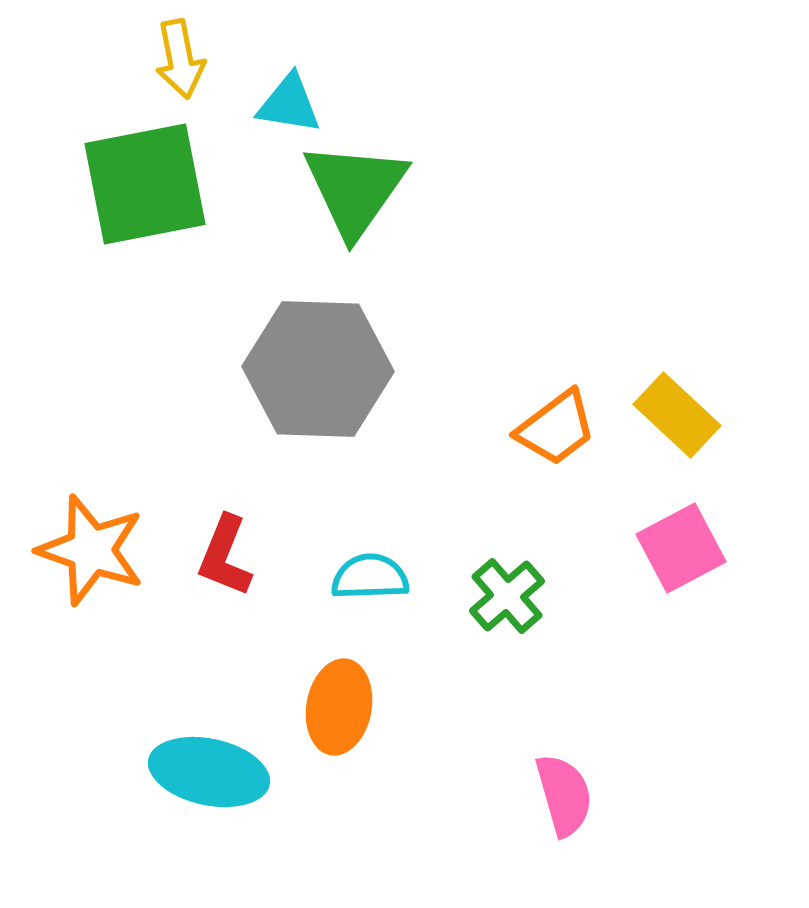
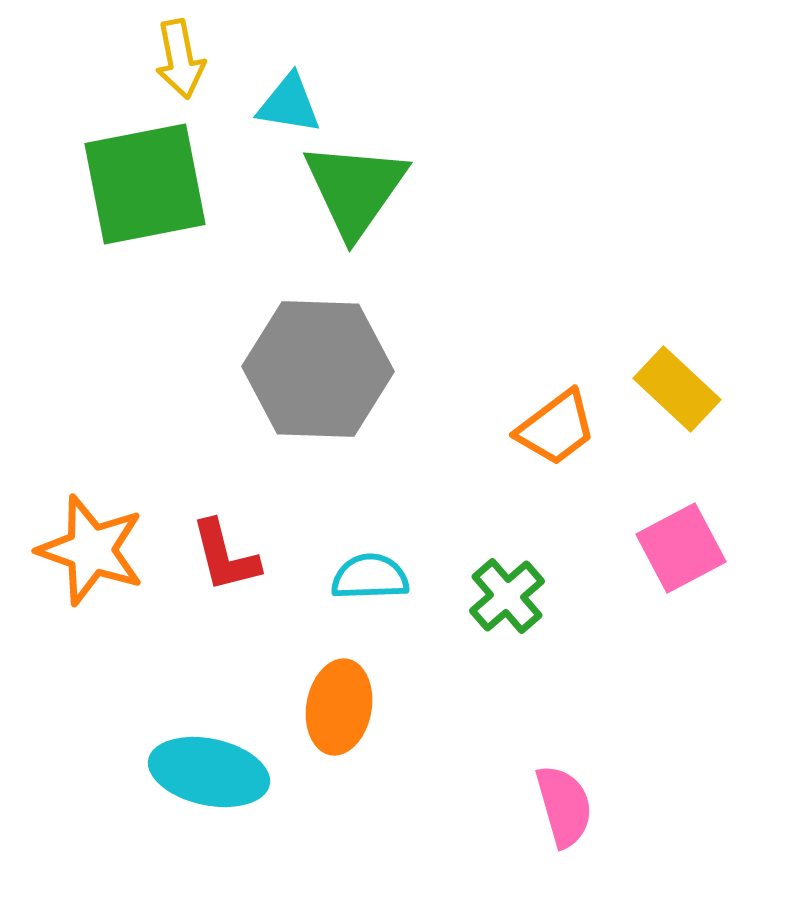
yellow rectangle: moved 26 px up
red L-shape: rotated 36 degrees counterclockwise
pink semicircle: moved 11 px down
